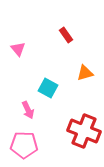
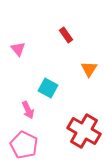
orange triangle: moved 4 px right, 4 px up; rotated 42 degrees counterclockwise
red cross: rotated 8 degrees clockwise
pink pentagon: rotated 24 degrees clockwise
